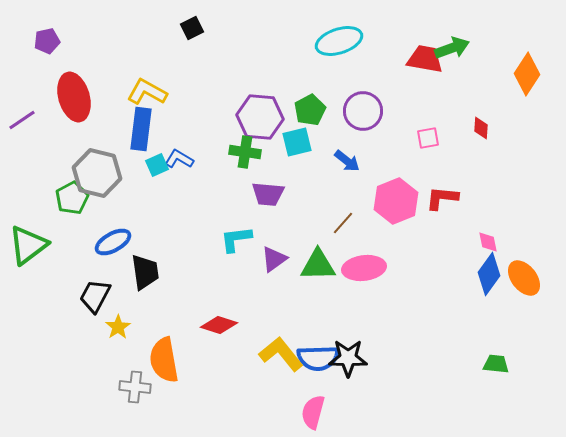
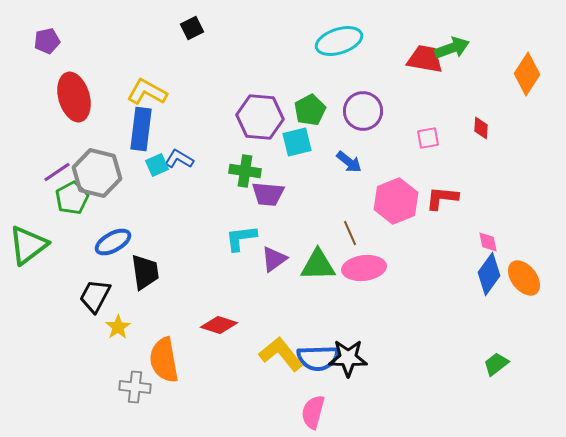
purple line at (22, 120): moved 35 px right, 52 px down
green cross at (245, 152): moved 19 px down
blue arrow at (347, 161): moved 2 px right, 1 px down
brown line at (343, 223): moved 7 px right, 10 px down; rotated 65 degrees counterclockwise
cyan L-shape at (236, 239): moved 5 px right, 1 px up
green trapezoid at (496, 364): rotated 44 degrees counterclockwise
